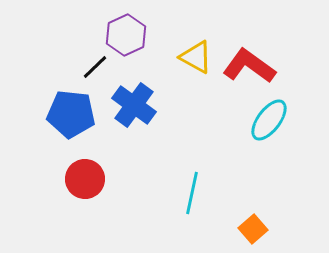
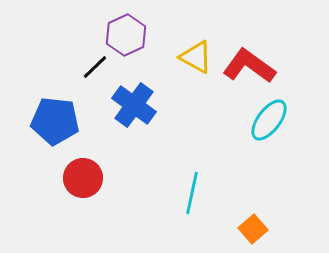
blue pentagon: moved 16 px left, 7 px down
red circle: moved 2 px left, 1 px up
